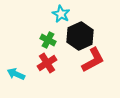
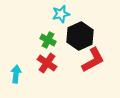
cyan star: rotated 30 degrees clockwise
red cross: rotated 24 degrees counterclockwise
cyan arrow: rotated 72 degrees clockwise
